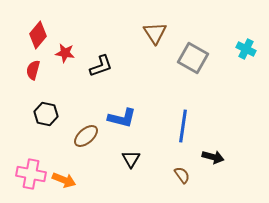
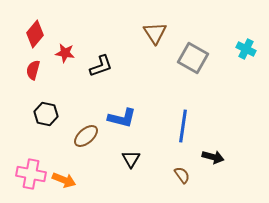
red diamond: moved 3 px left, 1 px up
